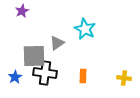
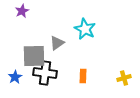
yellow cross: rotated 24 degrees counterclockwise
